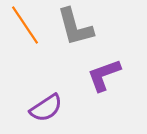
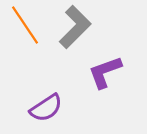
gray L-shape: rotated 120 degrees counterclockwise
purple L-shape: moved 1 px right, 3 px up
